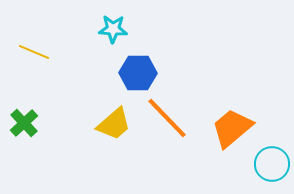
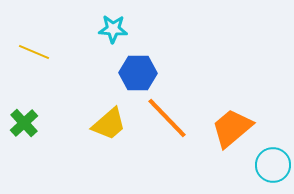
yellow trapezoid: moved 5 px left
cyan circle: moved 1 px right, 1 px down
